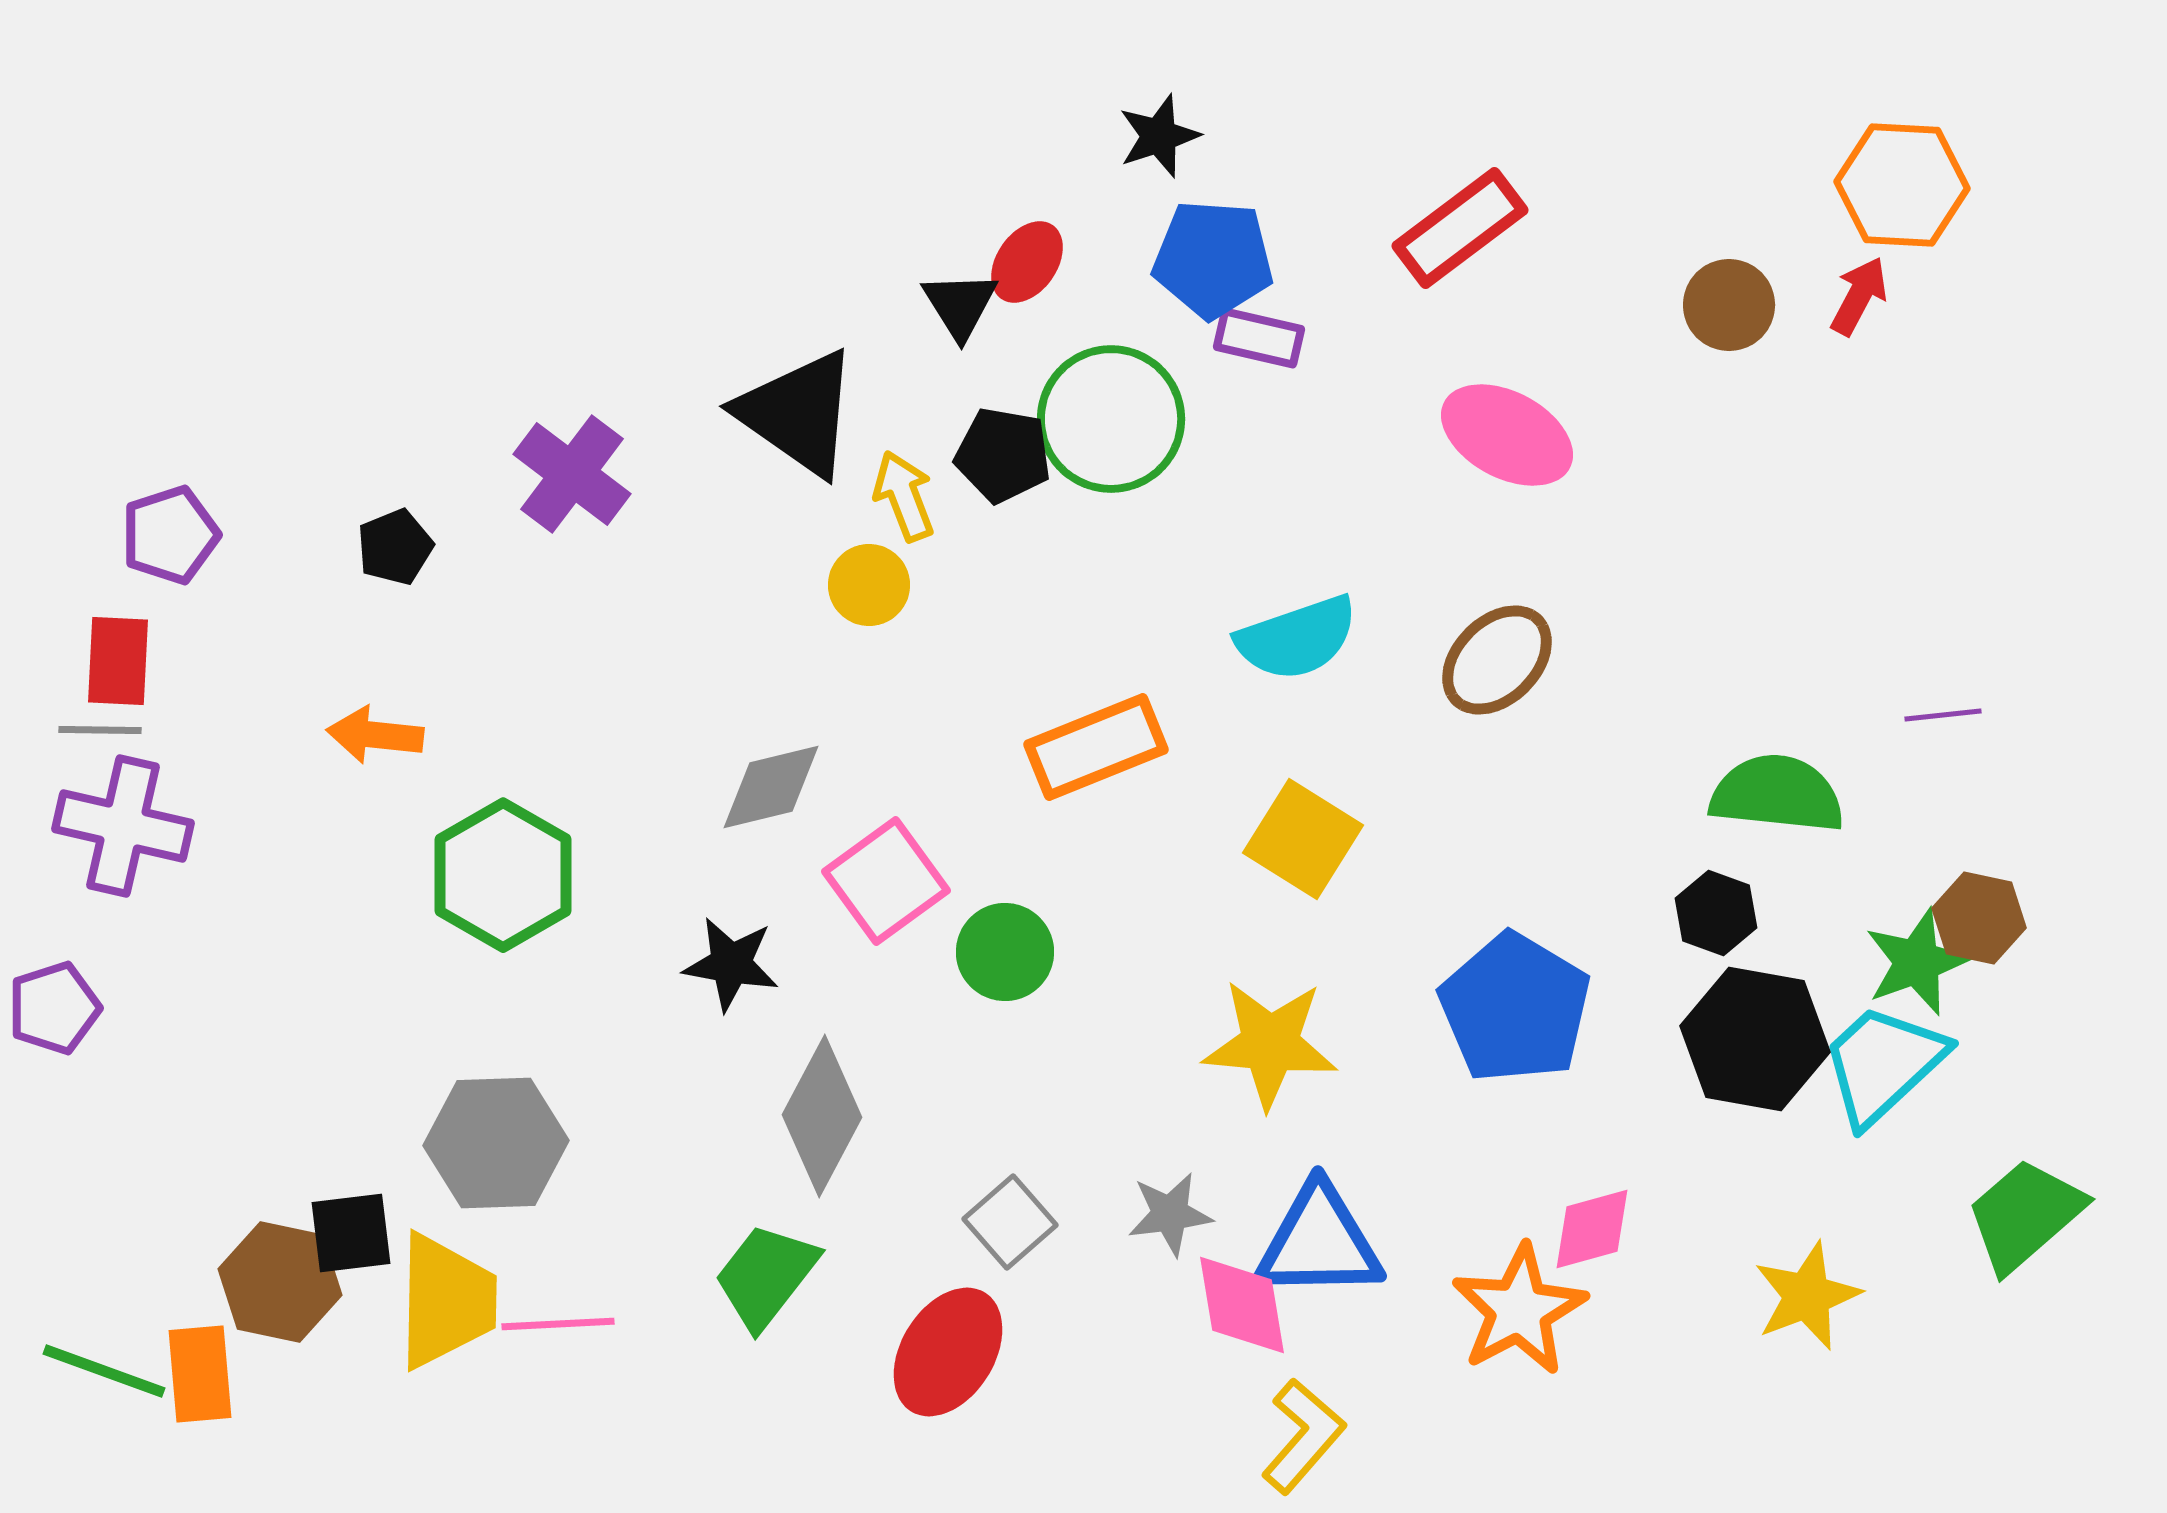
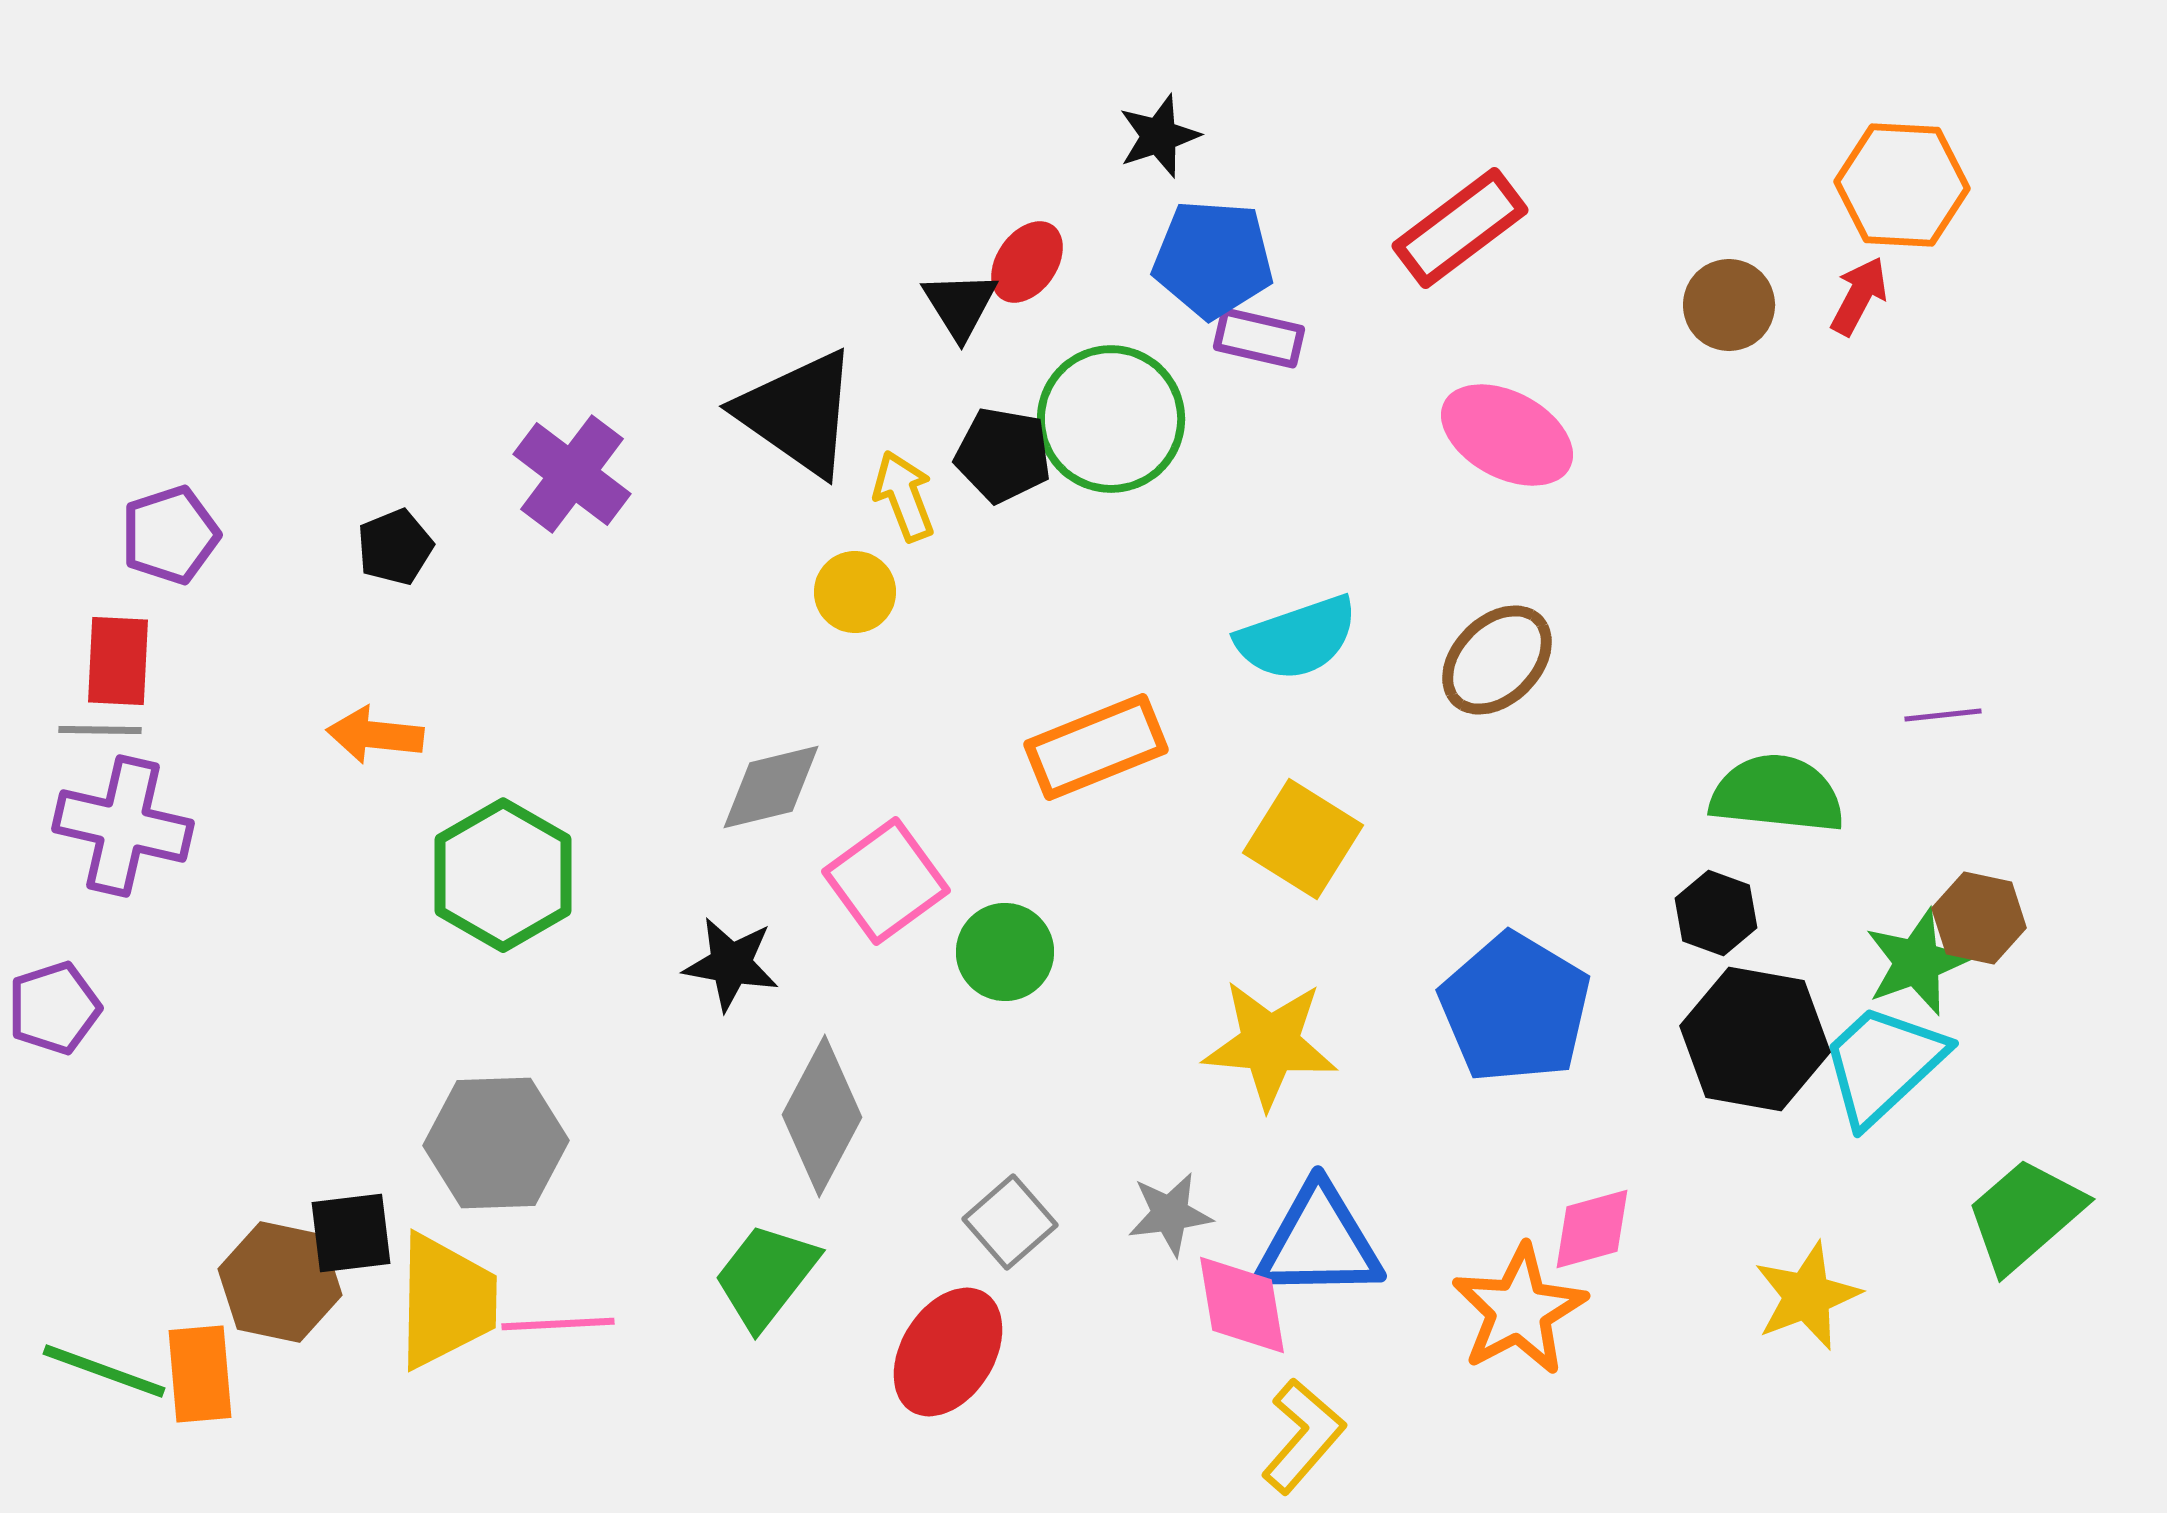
yellow circle at (869, 585): moved 14 px left, 7 px down
